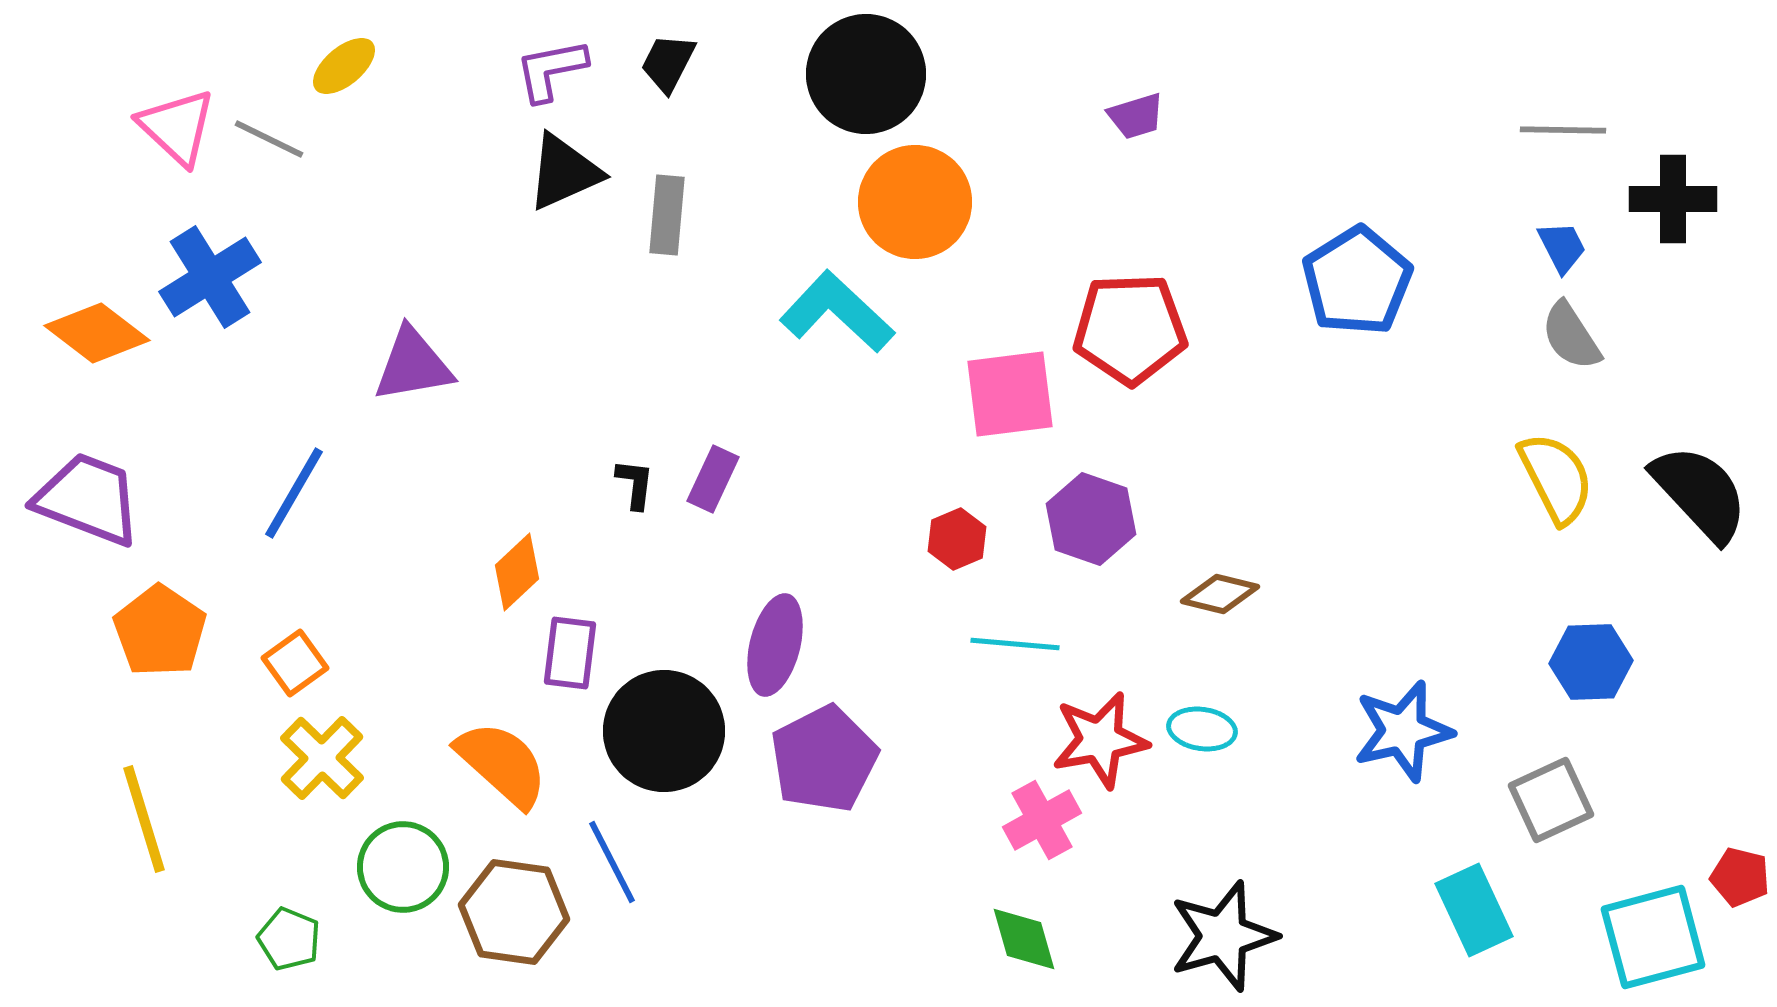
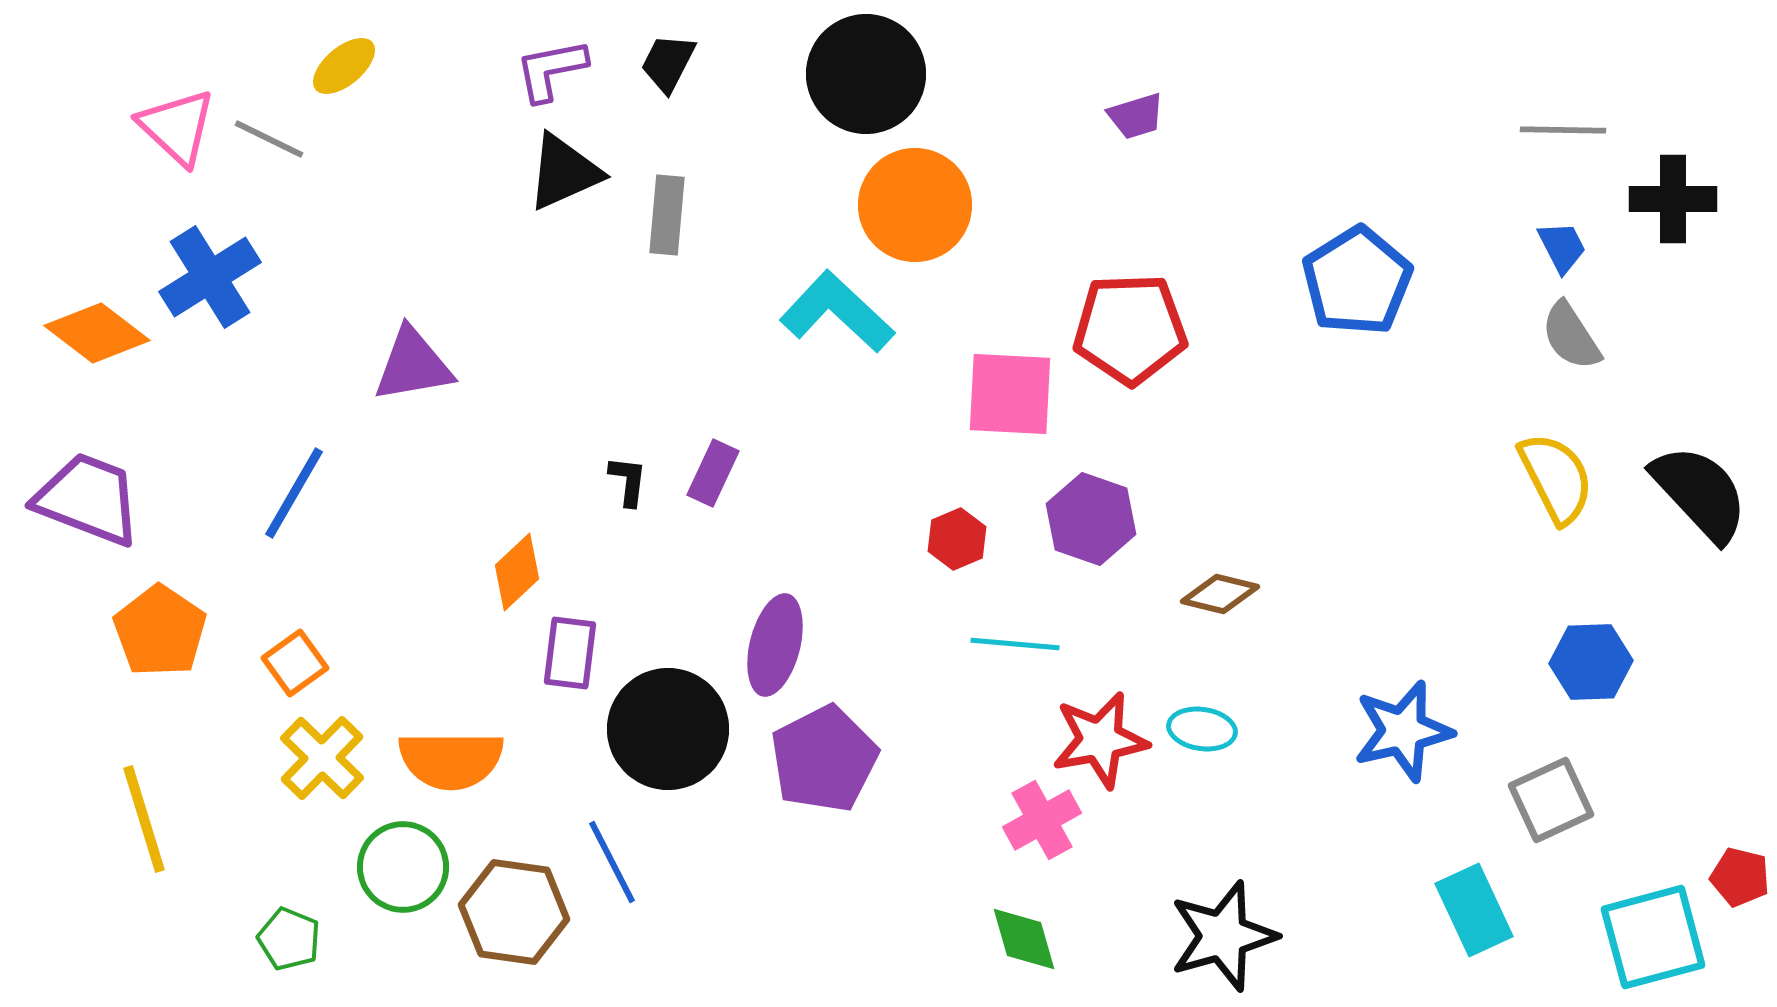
orange circle at (915, 202): moved 3 px down
pink square at (1010, 394): rotated 10 degrees clockwise
purple rectangle at (713, 479): moved 6 px up
black L-shape at (635, 484): moved 7 px left, 3 px up
black circle at (664, 731): moved 4 px right, 2 px up
orange semicircle at (502, 764): moved 51 px left, 4 px up; rotated 138 degrees clockwise
